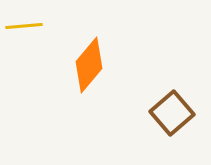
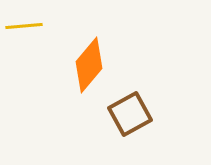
brown square: moved 42 px left, 1 px down; rotated 12 degrees clockwise
